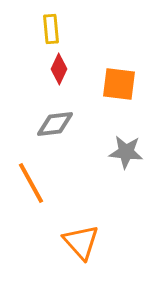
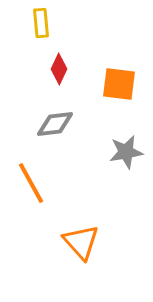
yellow rectangle: moved 10 px left, 6 px up
gray star: rotated 16 degrees counterclockwise
